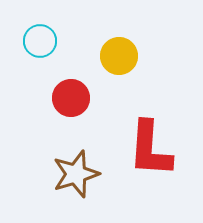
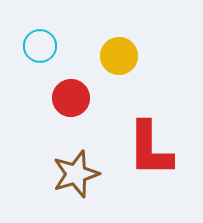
cyan circle: moved 5 px down
red L-shape: rotated 4 degrees counterclockwise
